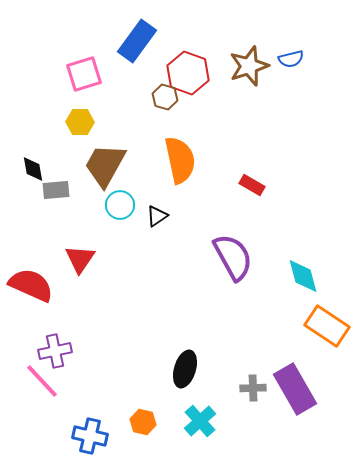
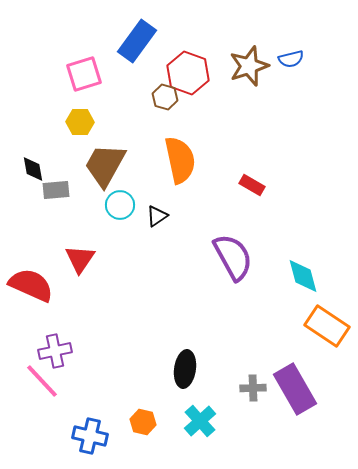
black ellipse: rotated 9 degrees counterclockwise
